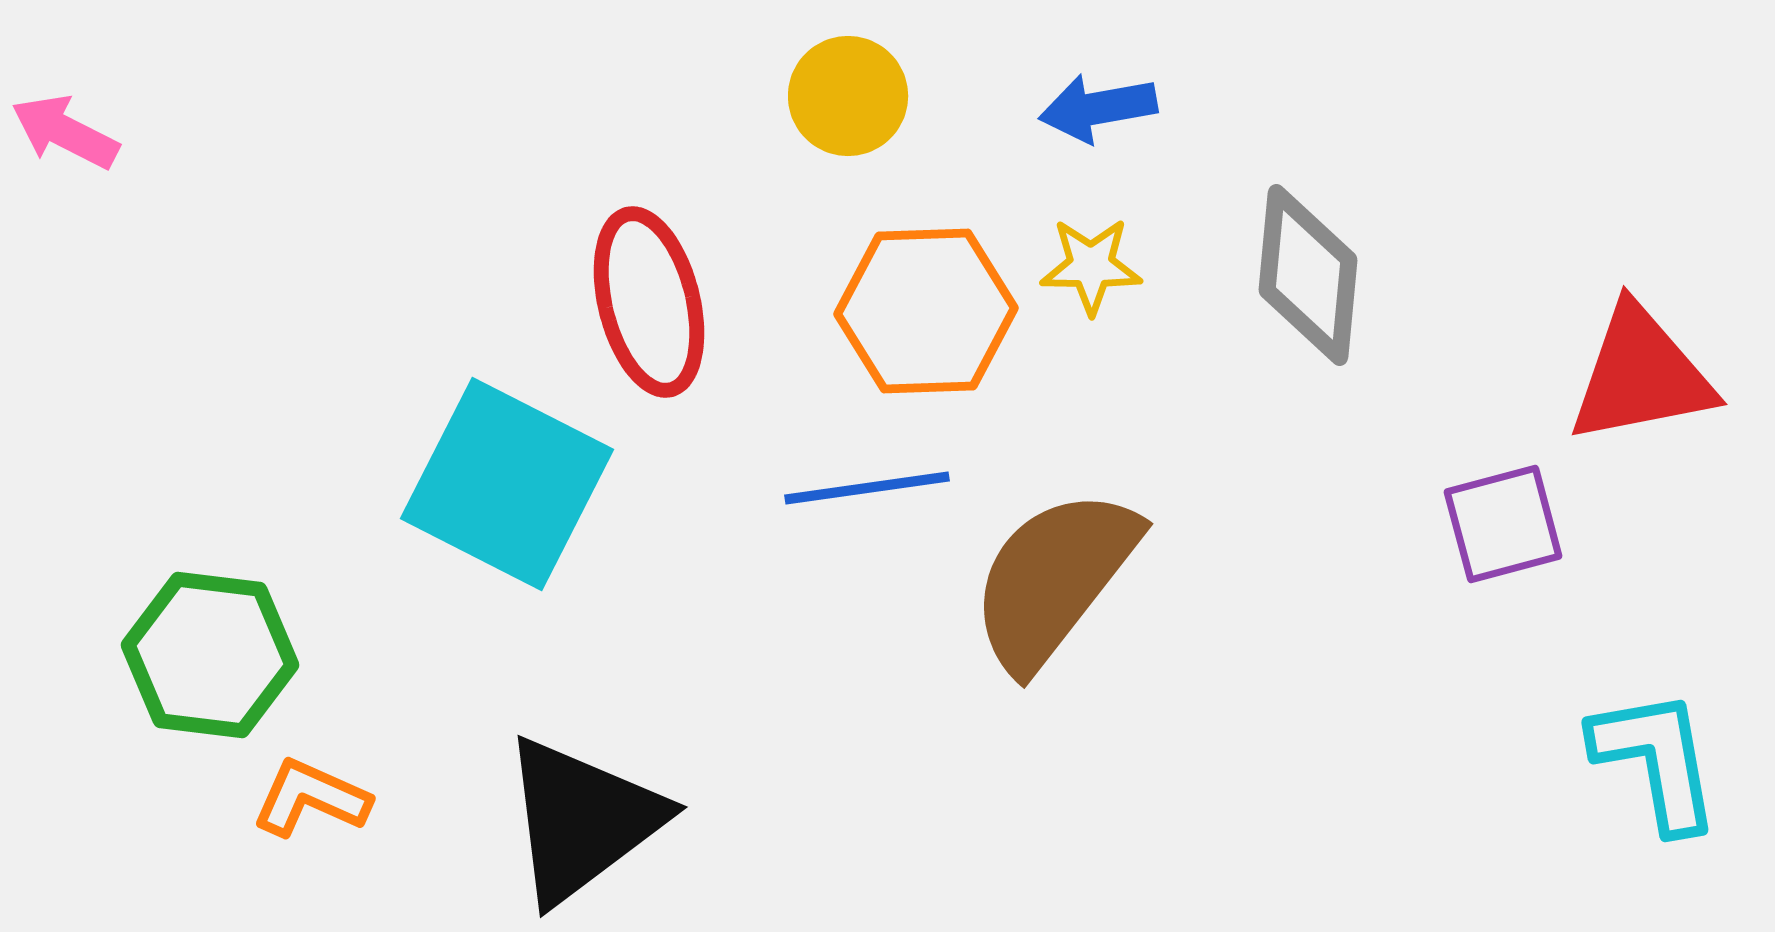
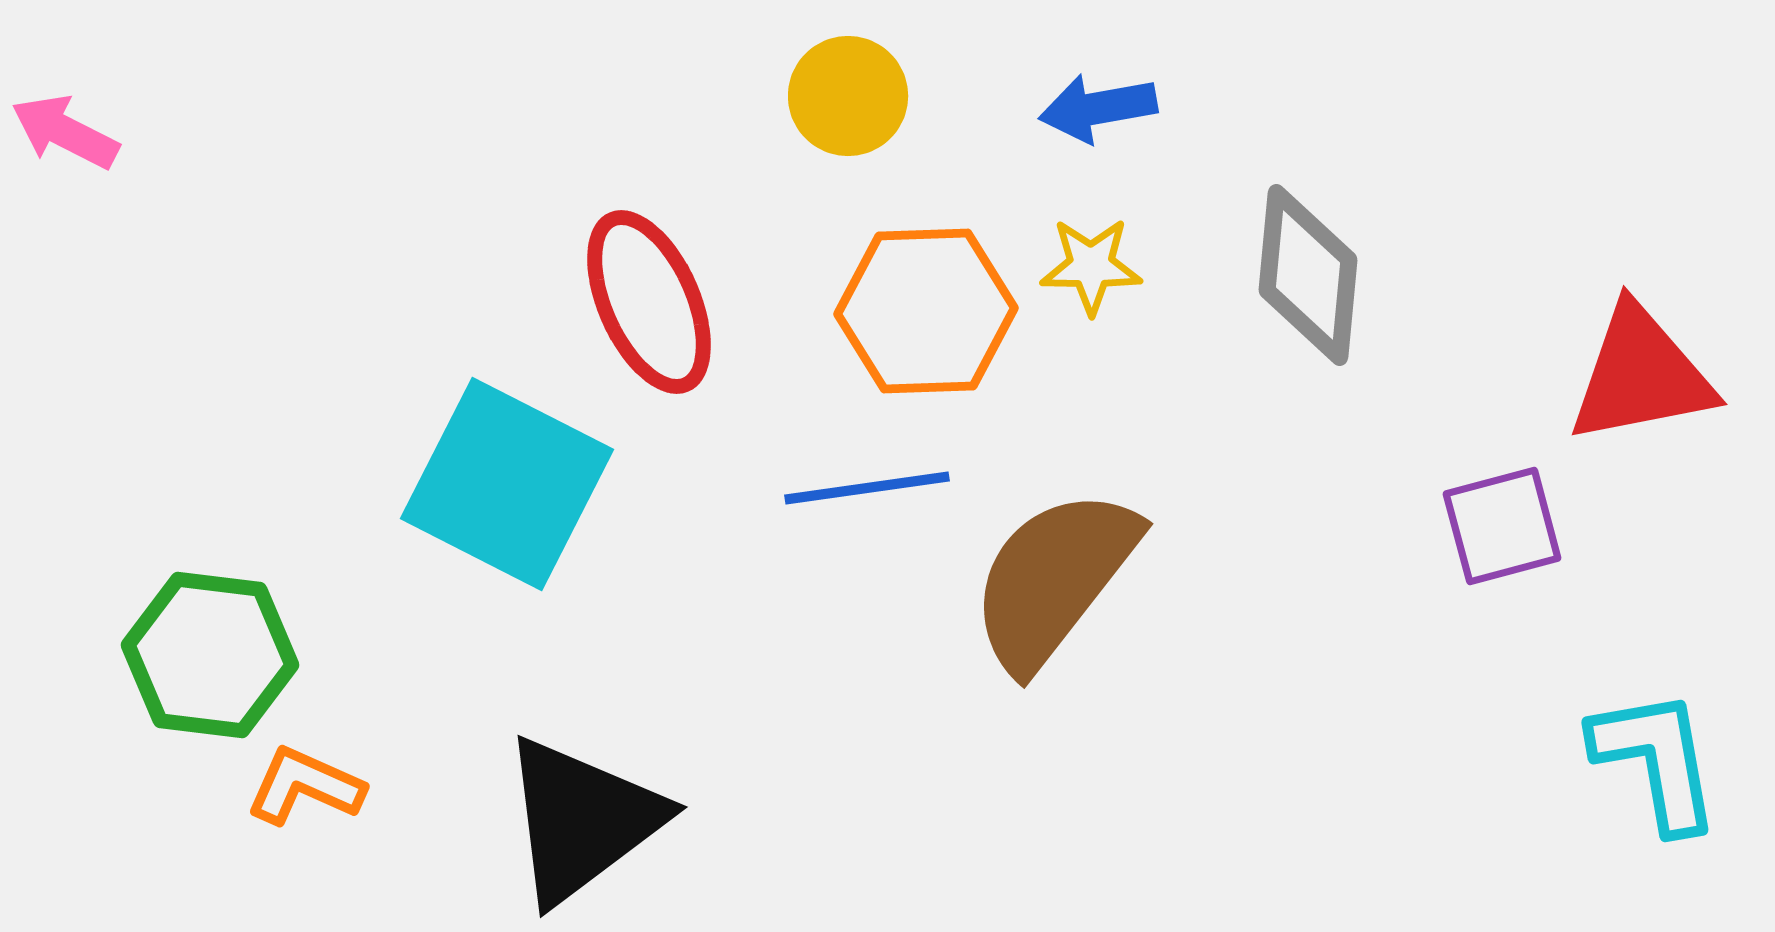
red ellipse: rotated 10 degrees counterclockwise
purple square: moved 1 px left, 2 px down
orange L-shape: moved 6 px left, 12 px up
